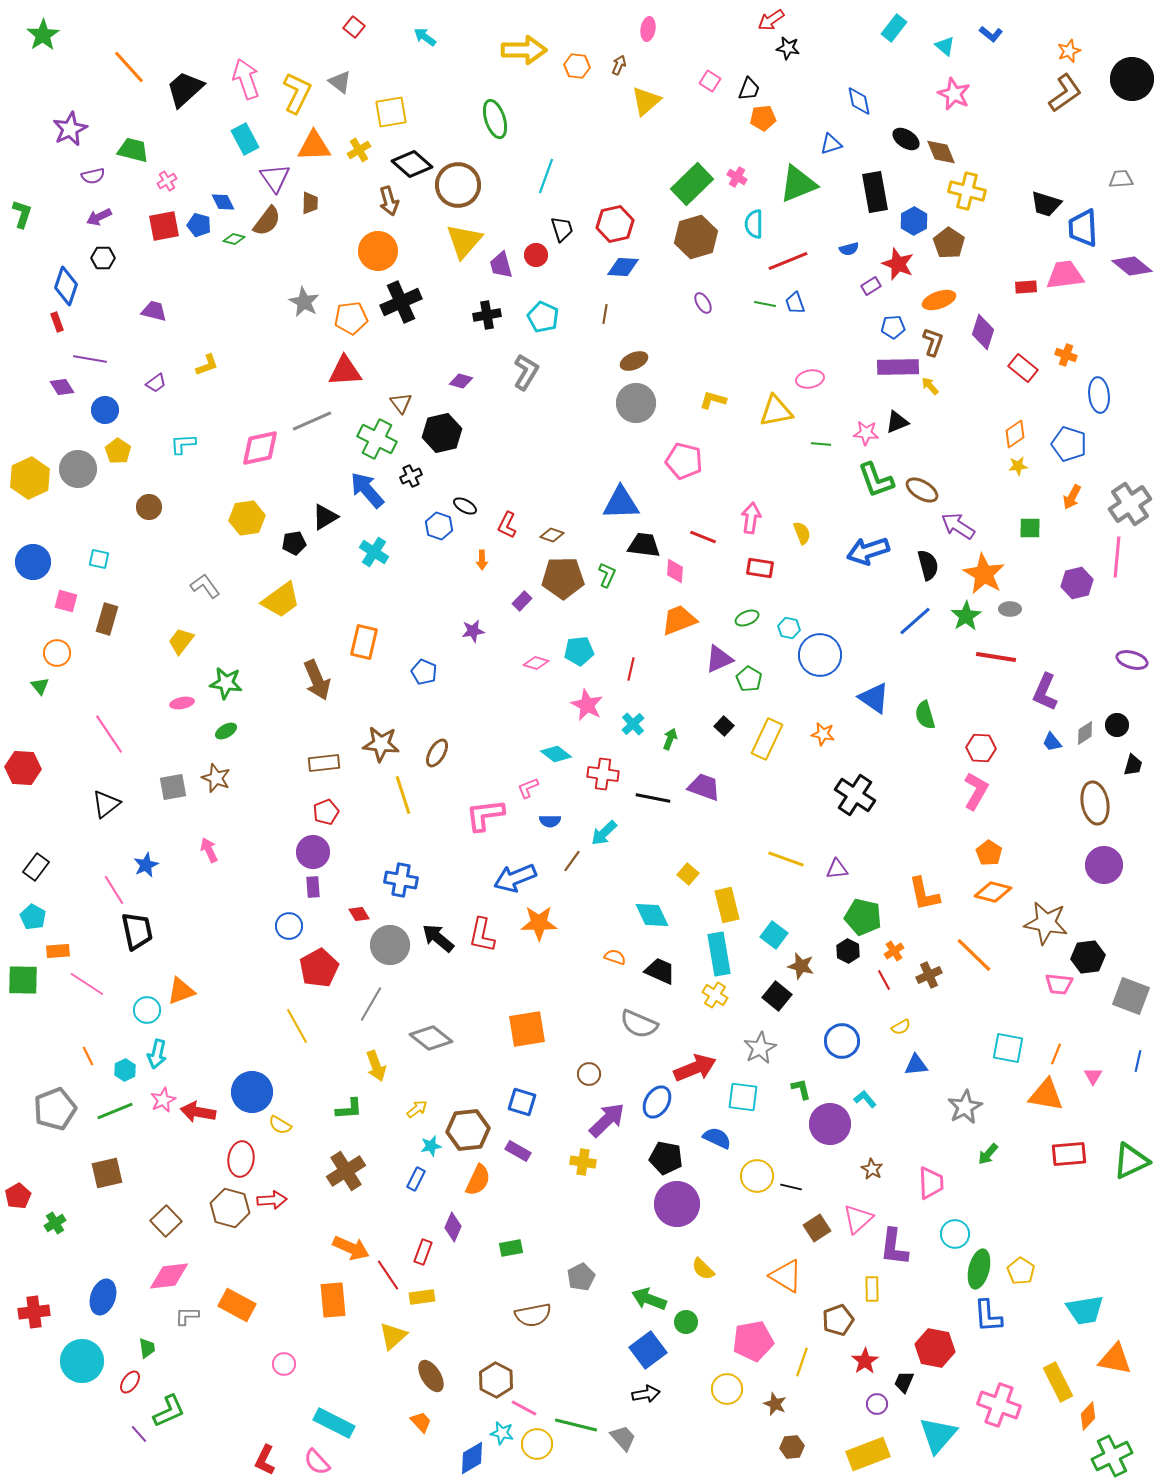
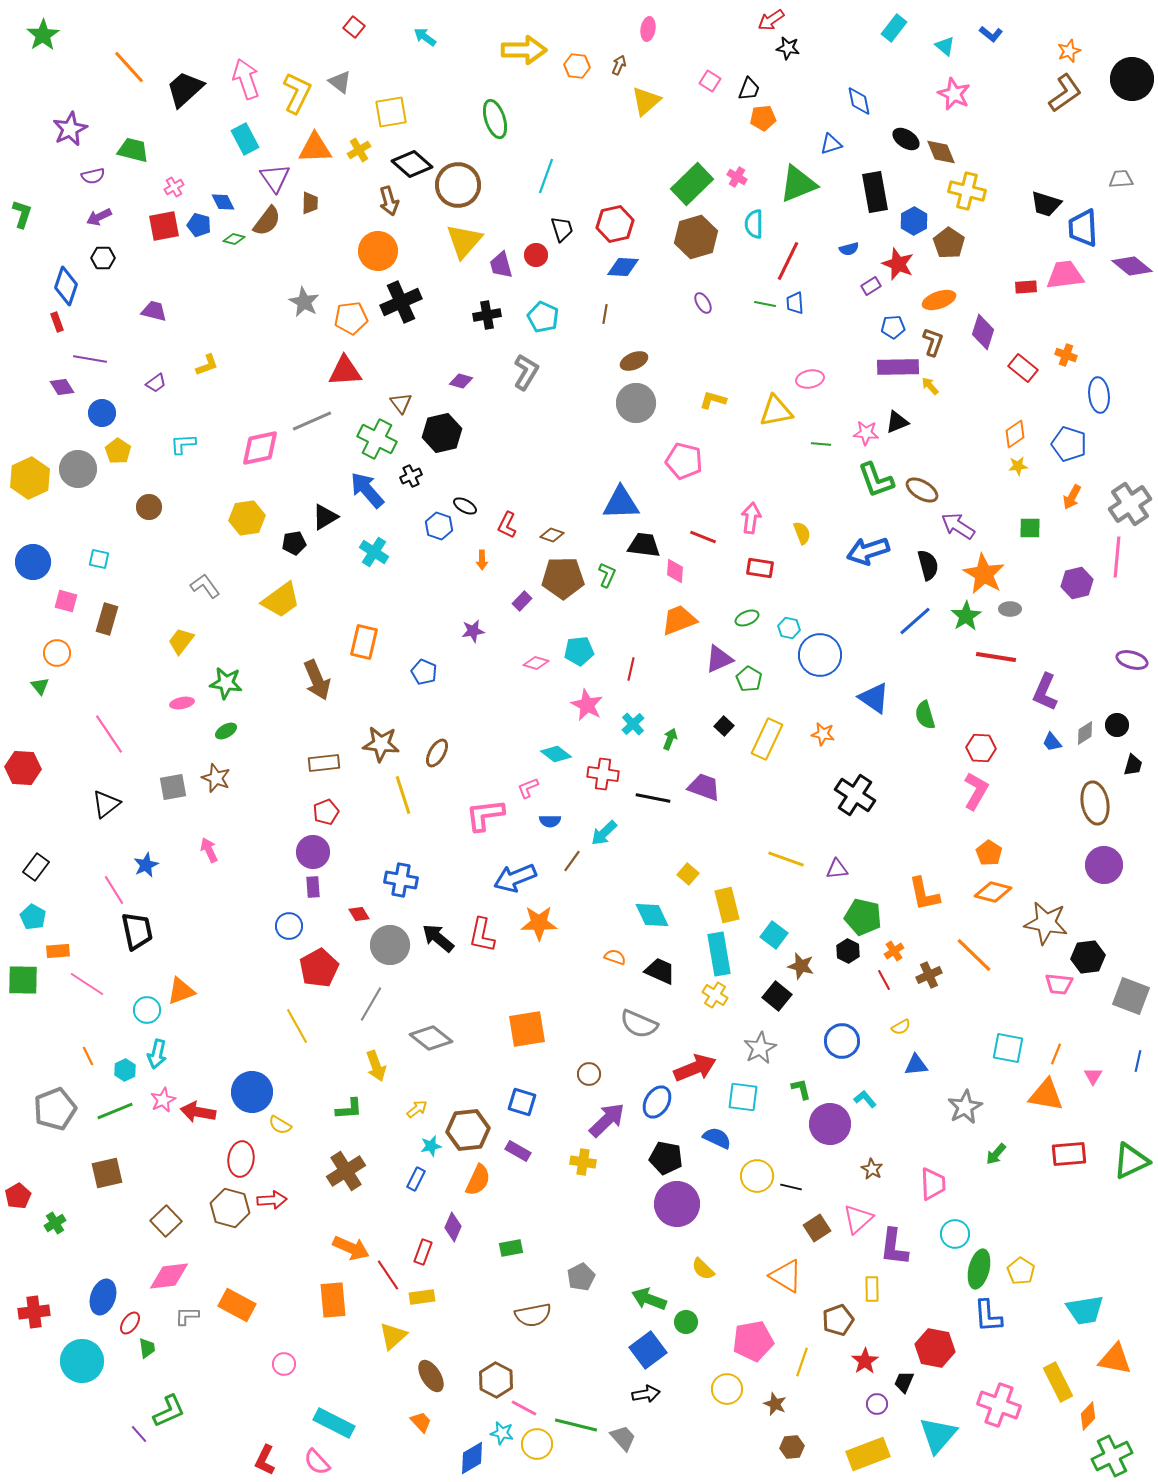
orange triangle at (314, 146): moved 1 px right, 2 px down
pink cross at (167, 181): moved 7 px right, 6 px down
red line at (788, 261): rotated 42 degrees counterclockwise
blue trapezoid at (795, 303): rotated 15 degrees clockwise
blue circle at (105, 410): moved 3 px left, 3 px down
green arrow at (988, 1154): moved 8 px right
pink trapezoid at (931, 1183): moved 2 px right, 1 px down
red ellipse at (130, 1382): moved 59 px up
